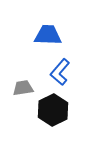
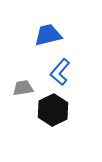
blue trapezoid: rotated 16 degrees counterclockwise
